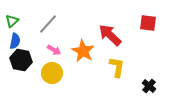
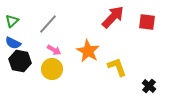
red square: moved 1 px left, 1 px up
red arrow: moved 3 px right, 18 px up; rotated 90 degrees clockwise
blue semicircle: moved 2 px left, 2 px down; rotated 105 degrees clockwise
orange star: moved 5 px right
black hexagon: moved 1 px left, 1 px down
yellow L-shape: rotated 30 degrees counterclockwise
yellow circle: moved 4 px up
